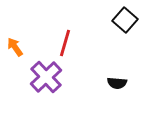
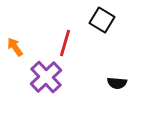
black square: moved 23 px left; rotated 10 degrees counterclockwise
